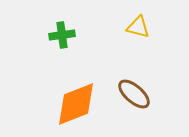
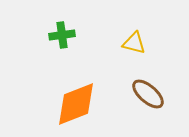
yellow triangle: moved 4 px left, 16 px down
brown ellipse: moved 14 px right
